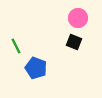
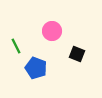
pink circle: moved 26 px left, 13 px down
black square: moved 3 px right, 12 px down
